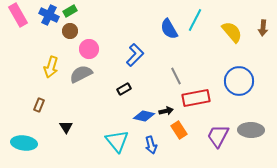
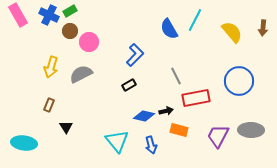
pink circle: moved 7 px up
black rectangle: moved 5 px right, 4 px up
brown rectangle: moved 10 px right
orange rectangle: rotated 42 degrees counterclockwise
